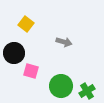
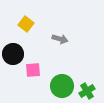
gray arrow: moved 4 px left, 3 px up
black circle: moved 1 px left, 1 px down
pink square: moved 2 px right, 1 px up; rotated 21 degrees counterclockwise
green circle: moved 1 px right
